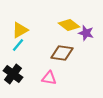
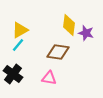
yellow diamond: rotated 60 degrees clockwise
brown diamond: moved 4 px left, 1 px up
